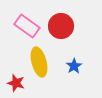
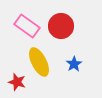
yellow ellipse: rotated 12 degrees counterclockwise
blue star: moved 2 px up
red star: moved 1 px right, 1 px up
